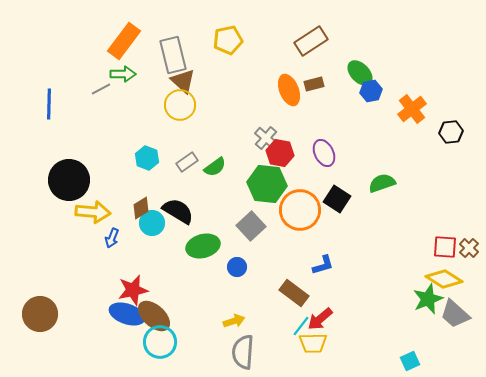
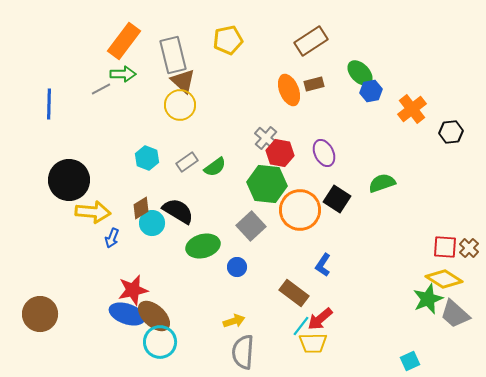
blue L-shape at (323, 265): rotated 140 degrees clockwise
